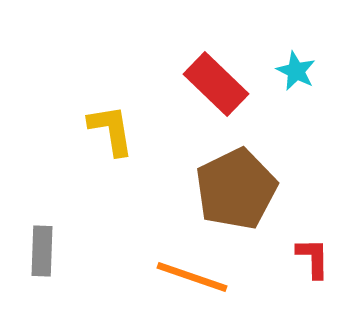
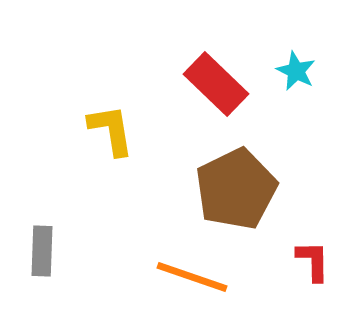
red L-shape: moved 3 px down
